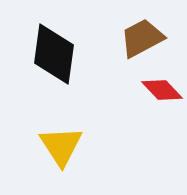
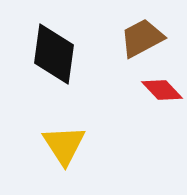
yellow triangle: moved 3 px right, 1 px up
